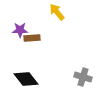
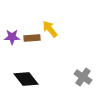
yellow arrow: moved 7 px left, 17 px down
purple star: moved 8 px left, 7 px down
gray cross: rotated 18 degrees clockwise
